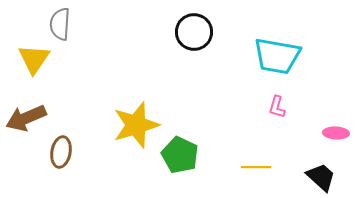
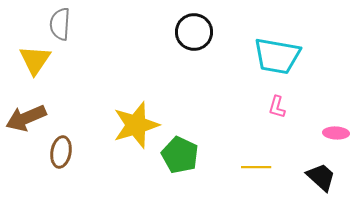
yellow triangle: moved 1 px right, 1 px down
